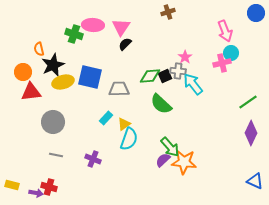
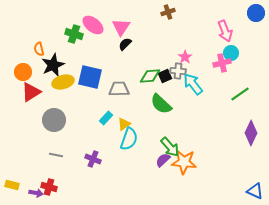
pink ellipse: rotated 35 degrees clockwise
red triangle: rotated 25 degrees counterclockwise
green line: moved 8 px left, 8 px up
gray circle: moved 1 px right, 2 px up
blue triangle: moved 10 px down
